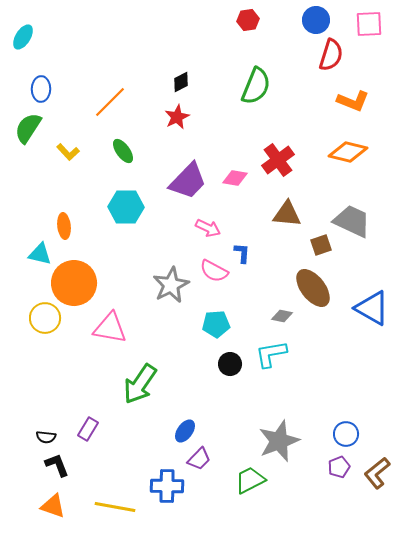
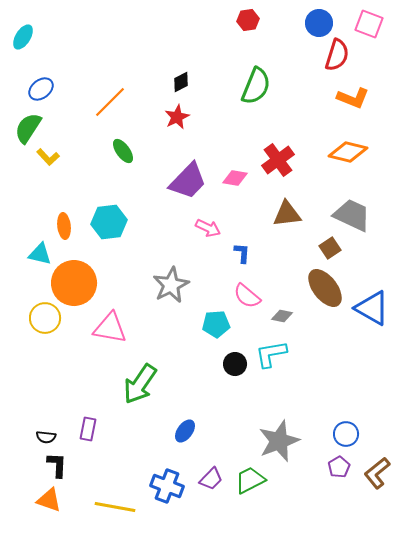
blue circle at (316, 20): moved 3 px right, 3 px down
pink square at (369, 24): rotated 24 degrees clockwise
red semicircle at (331, 55): moved 6 px right
blue ellipse at (41, 89): rotated 50 degrees clockwise
orange L-shape at (353, 101): moved 3 px up
yellow L-shape at (68, 152): moved 20 px left, 5 px down
cyan hexagon at (126, 207): moved 17 px left, 15 px down; rotated 8 degrees counterclockwise
brown triangle at (287, 214): rotated 12 degrees counterclockwise
gray trapezoid at (352, 221): moved 6 px up
brown square at (321, 245): moved 9 px right, 3 px down; rotated 15 degrees counterclockwise
pink semicircle at (214, 271): moved 33 px right, 25 px down; rotated 12 degrees clockwise
brown ellipse at (313, 288): moved 12 px right
black circle at (230, 364): moved 5 px right
purple rectangle at (88, 429): rotated 20 degrees counterclockwise
purple trapezoid at (199, 459): moved 12 px right, 20 px down
black L-shape at (57, 465): rotated 24 degrees clockwise
purple pentagon at (339, 467): rotated 10 degrees counterclockwise
blue cross at (167, 486): rotated 20 degrees clockwise
orange triangle at (53, 506): moved 4 px left, 6 px up
